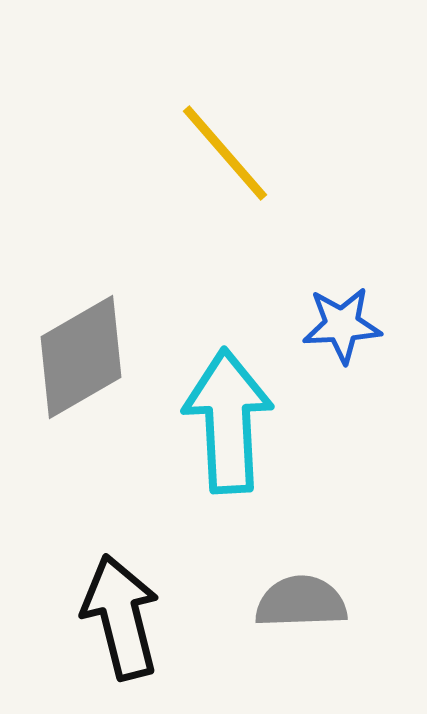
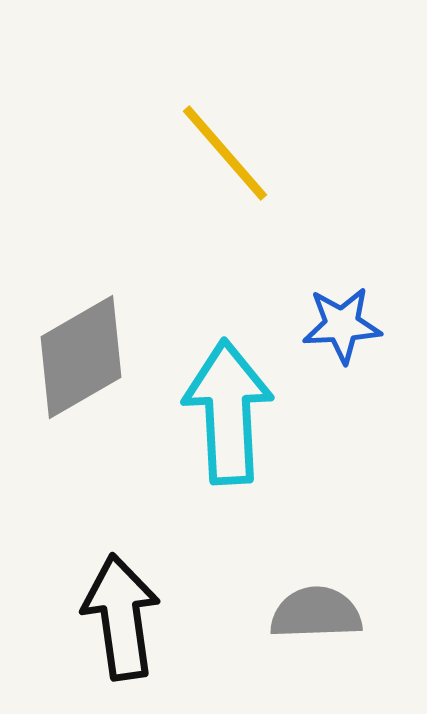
cyan arrow: moved 9 px up
gray semicircle: moved 15 px right, 11 px down
black arrow: rotated 6 degrees clockwise
